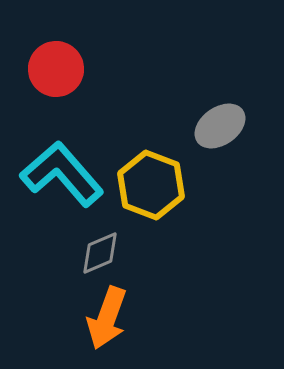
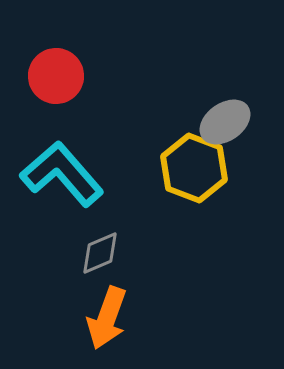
red circle: moved 7 px down
gray ellipse: moved 5 px right, 4 px up
yellow hexagon: moved 43 px right, 17 px up
